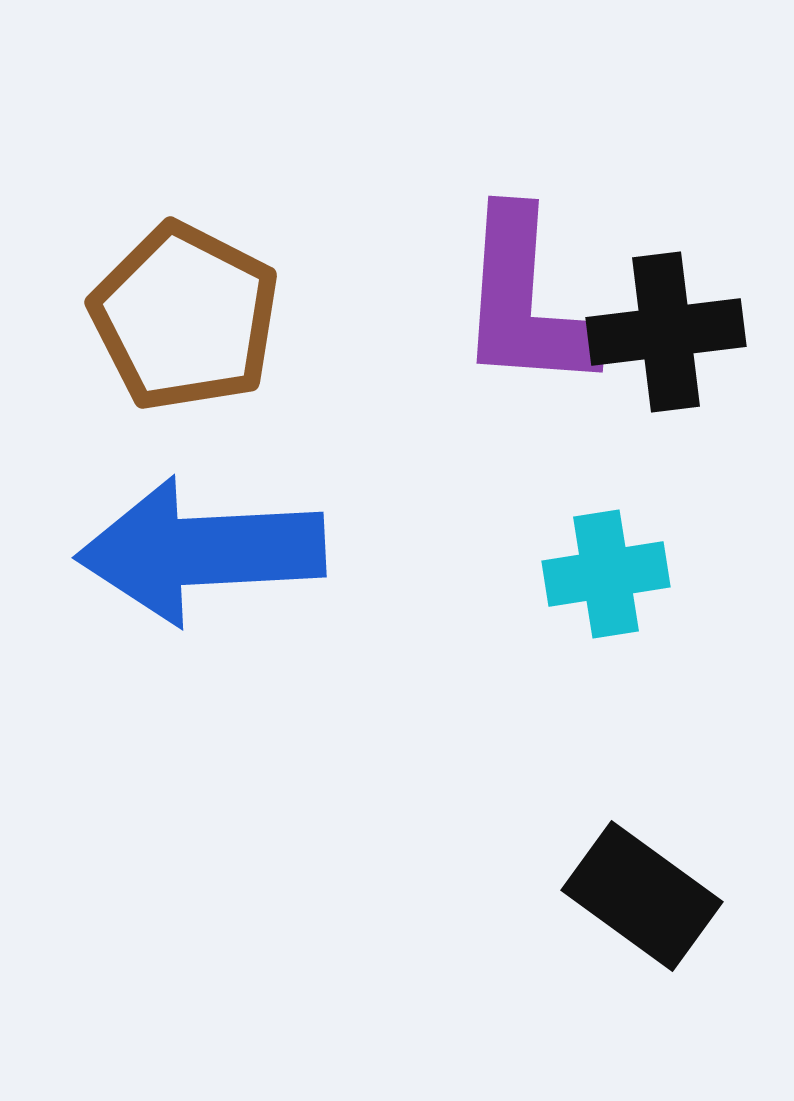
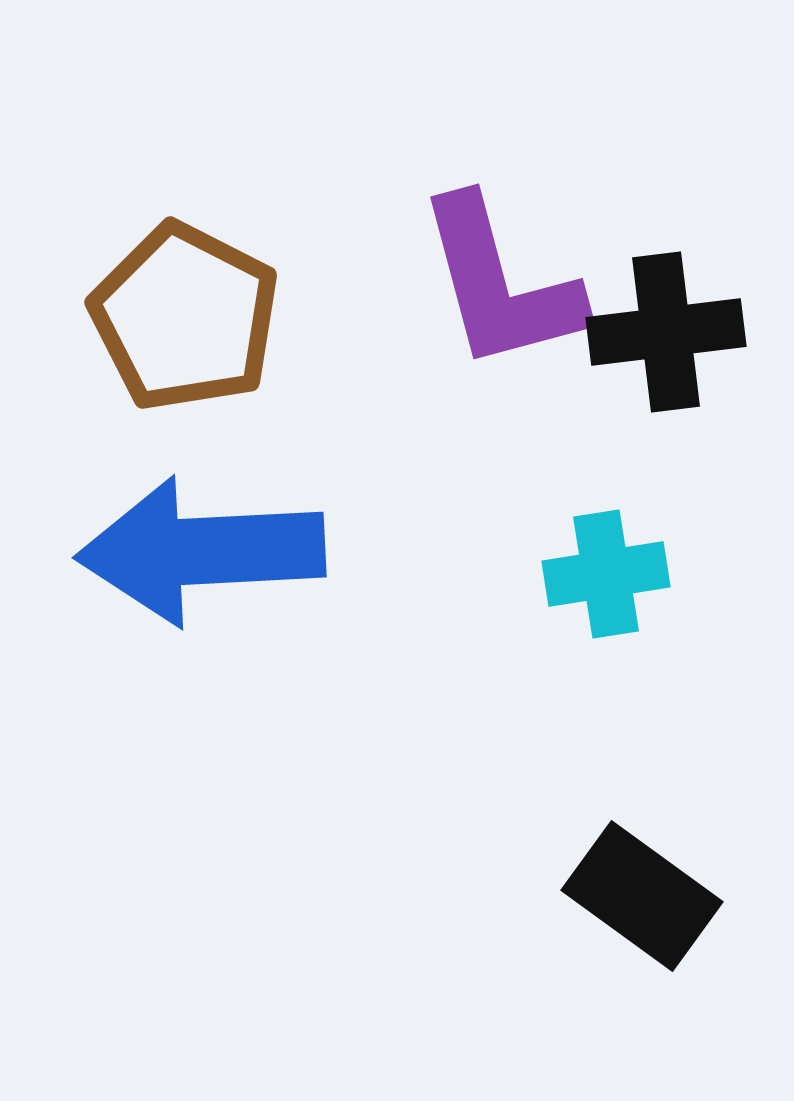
purple L-shape: moved 26 px left, 17 px up; rotated 19 degrees counterclockwise
